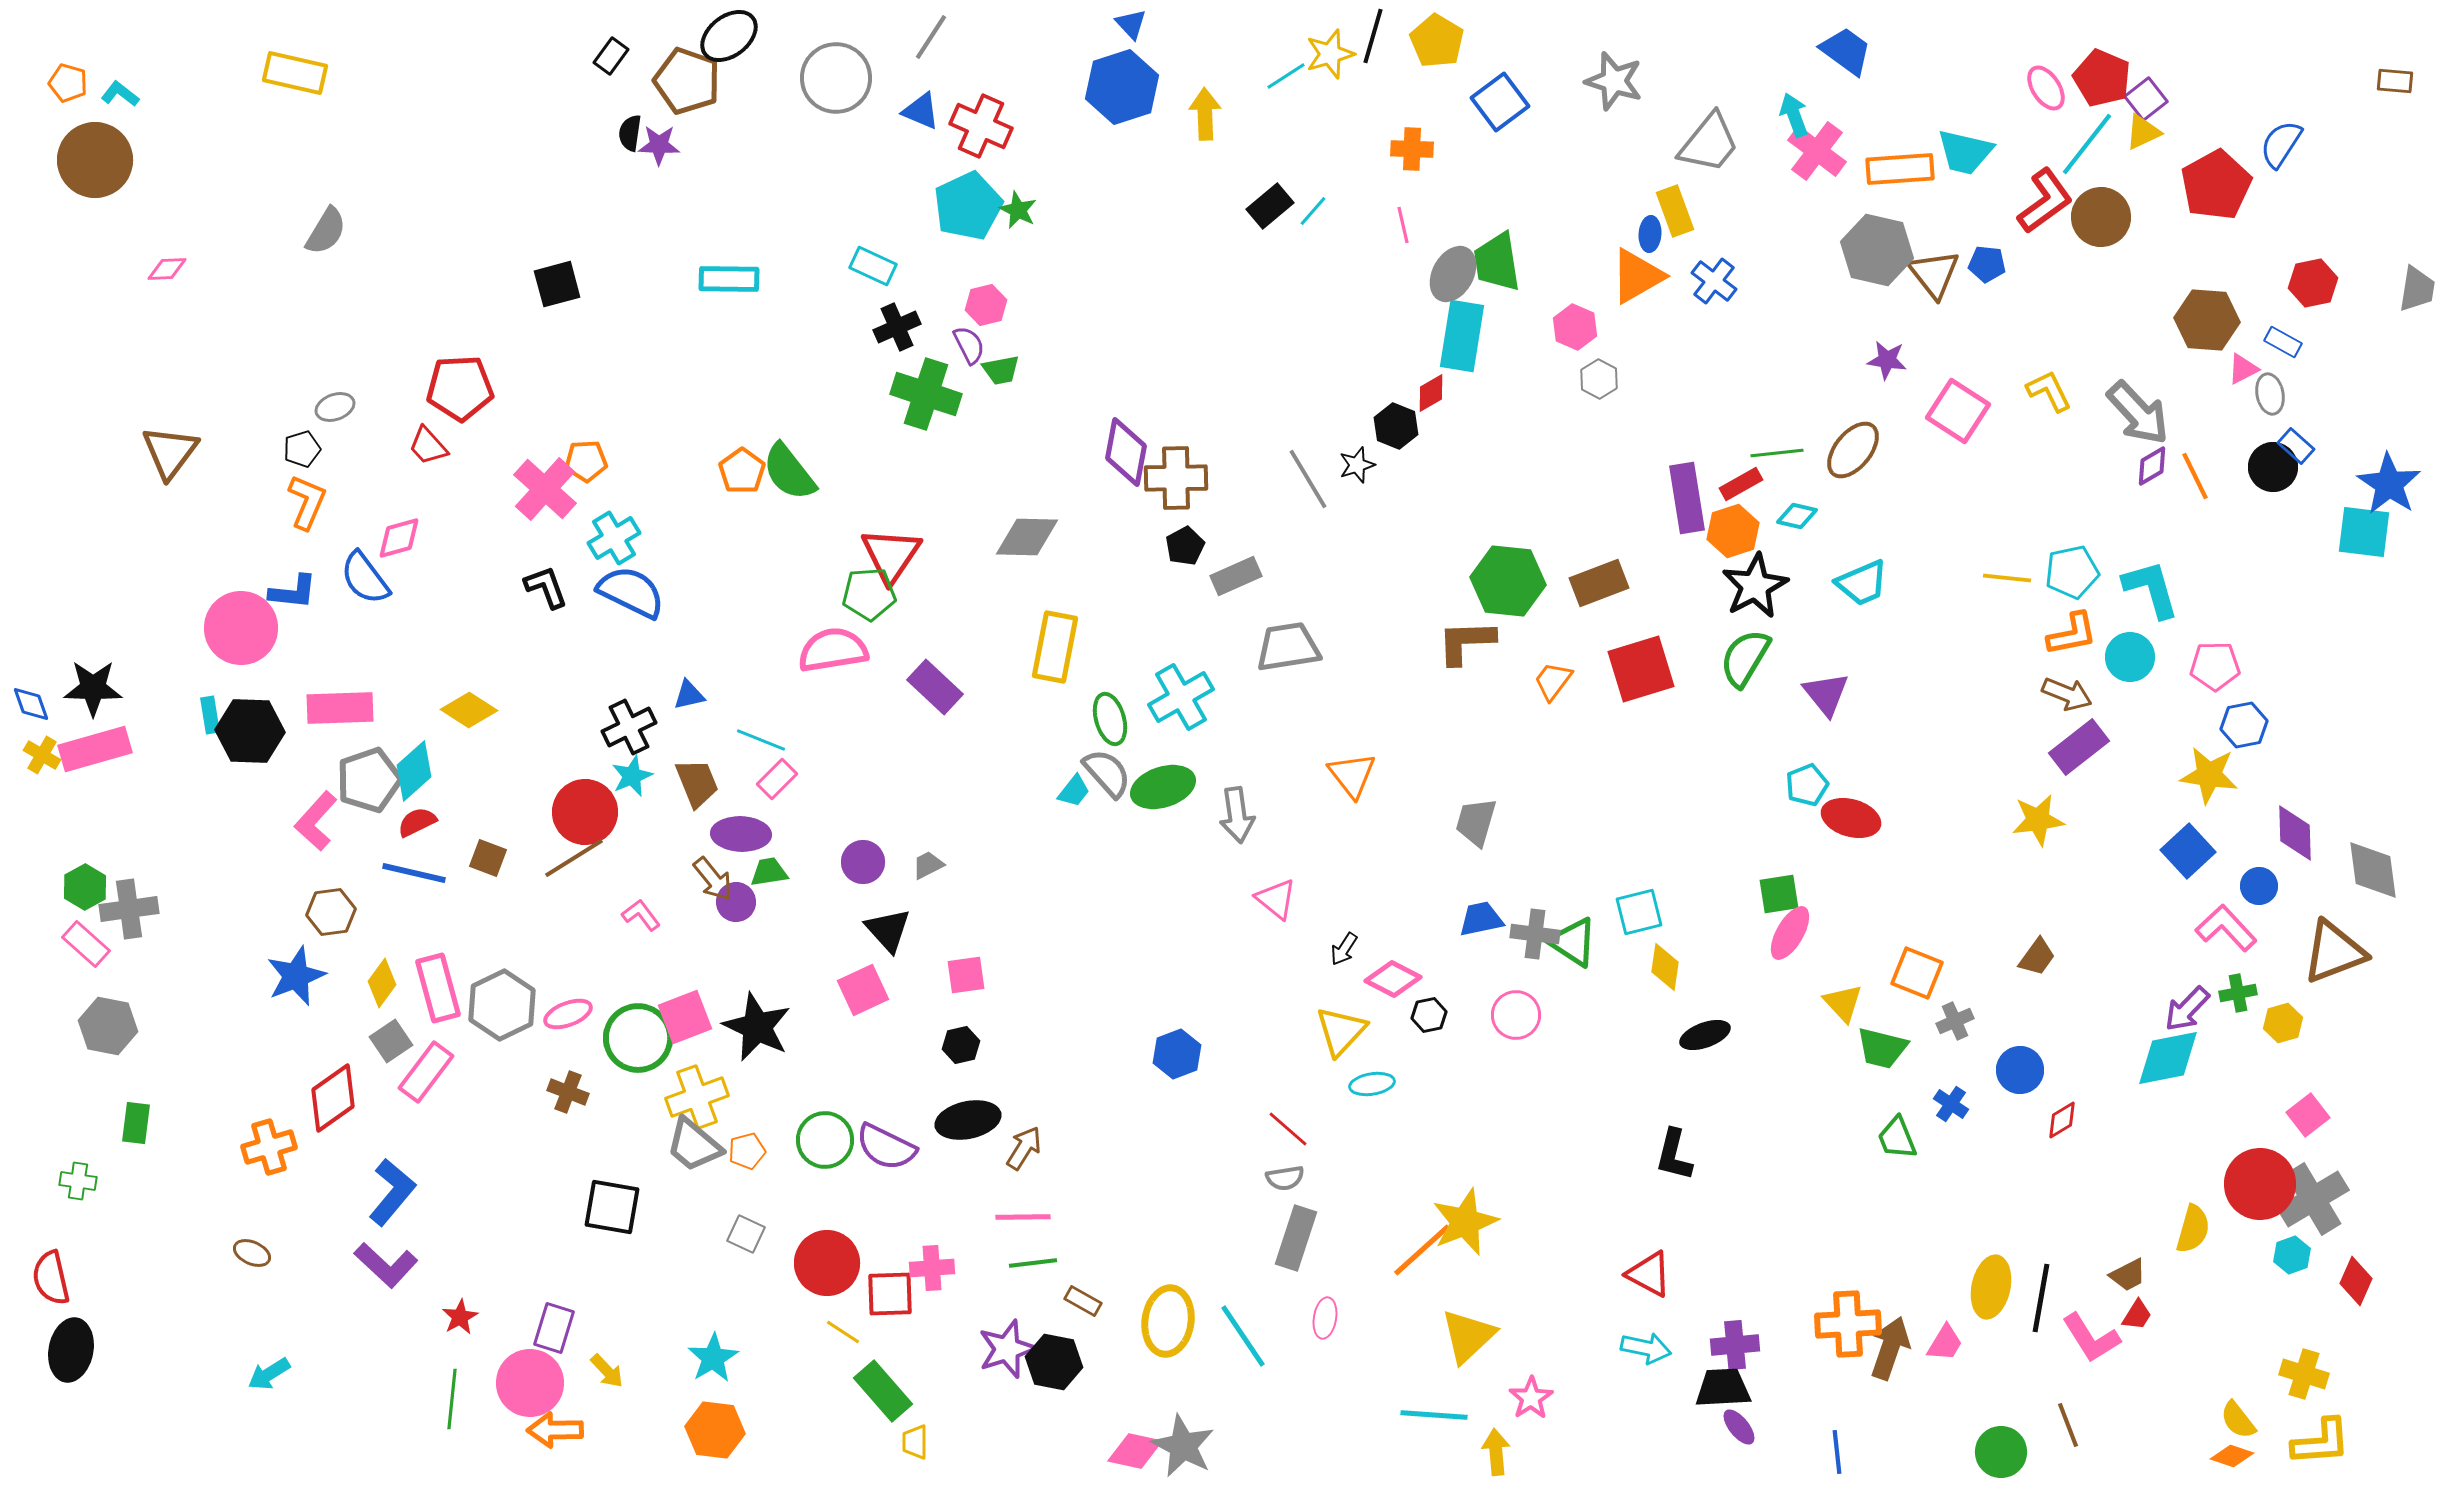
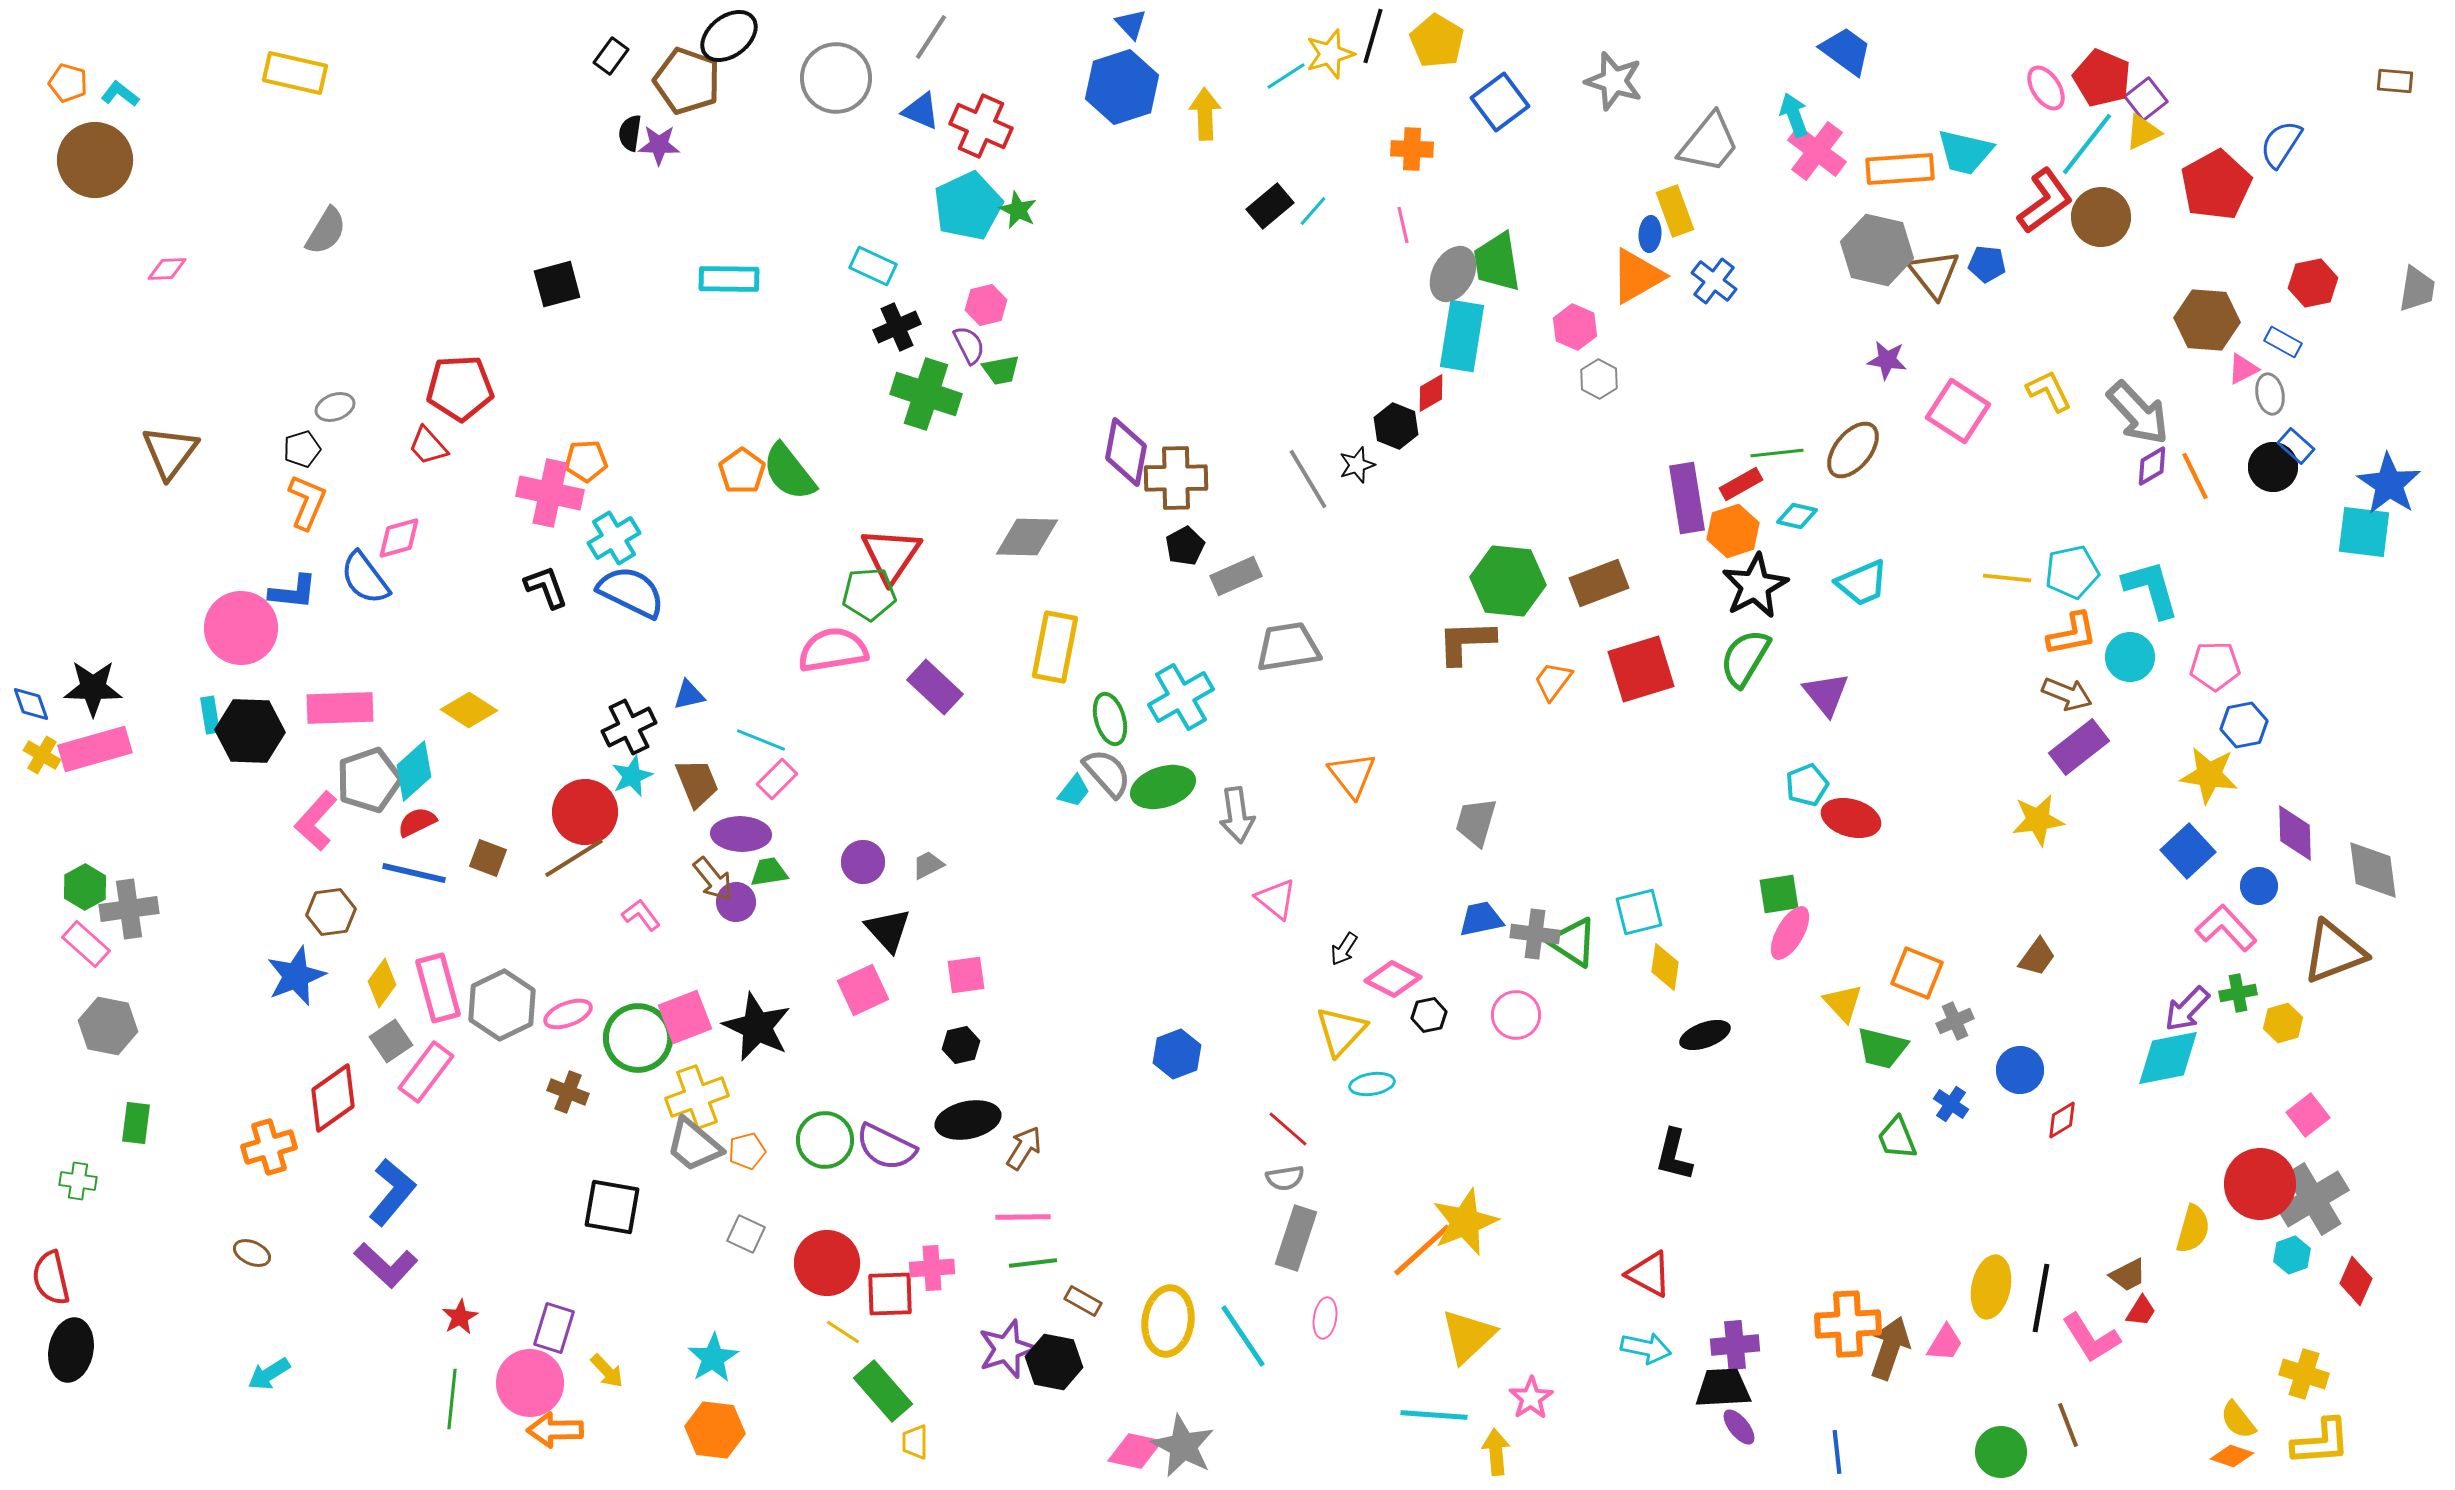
pink cross at (545, 489): moved 5 px right, 4 px down; rotated 30 degrees counterclockwise
red trapezoid at (2137, 1315): moved 4 px right, 4 px up
